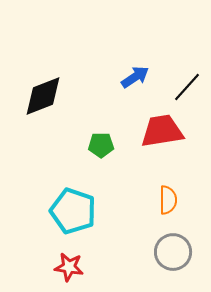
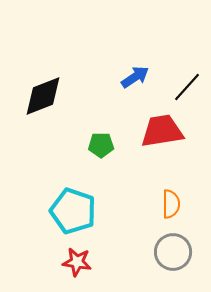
orange semicircle: moved 3 px right, 4 px down
red star: moved 8 px right, 5 px up
